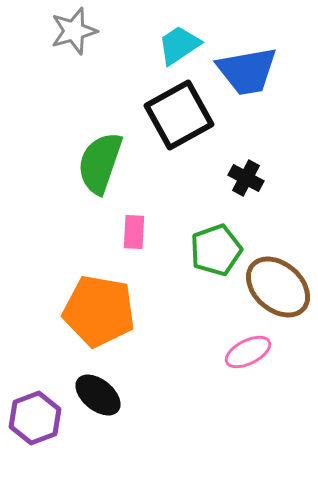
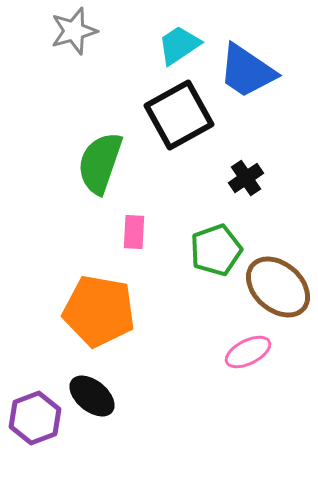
blue trapezoid: rotated 44 degrees clockwise
black cross: rotated 28 degrees clockwise
black ellipse: moved 6 px left, 1 px down
